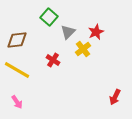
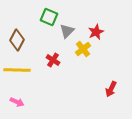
green square: rotated 18 degrees counterclockwise
gray triangle: moved 1 px left, 1 px up
brown diamond: rotated 55 degrees counterclockwise
yellow line: rotated 28 degrees counterclockwise
red arrow: moved 4 px left, 8 px up
pink arrow: rotated 32 degrees counterclockwise
